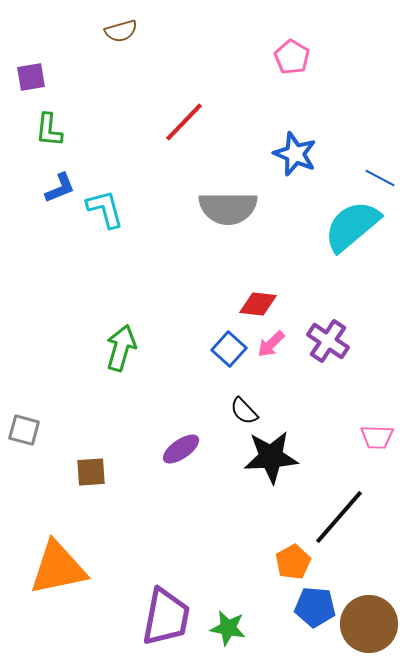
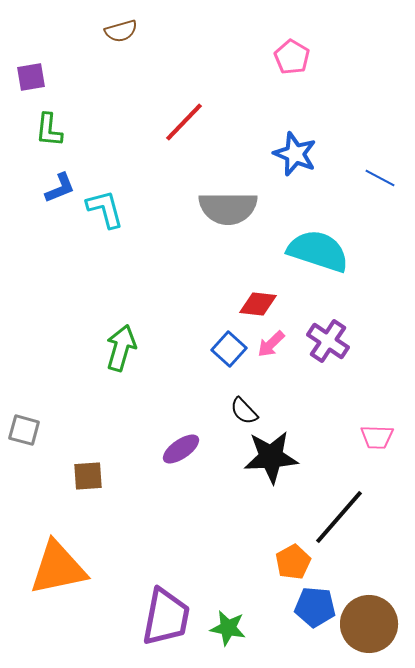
cyan semicircle: moved 34 px left, 25 px down; rotated 58 degrees clockwise
brown square: moved 3 px left, 4 px down
